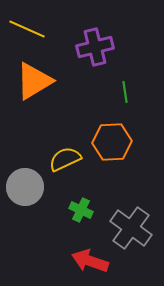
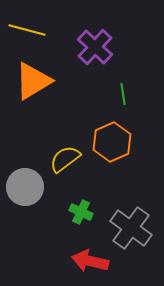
yellow line: moved 1 px down; rotated 9 degrees counterclockwise
purple cross: rotated 33 degrees counterclockwise
orange triangle: moved 1 px left
green line: moved 2 px left, 2 px down
orange hexagon: rotated 21 degrees counterclockwise
yellow semicircle: rotated 12 degrees counterclockwise
green cross: moved 2 px down
red arrow: rotated 6 degrees counterclockwise
